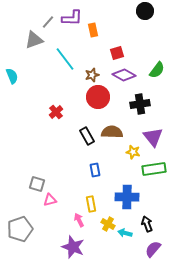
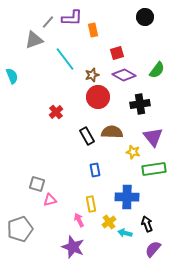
black circle: moved 6 px down
yellow cross: moved 1 px right, 2 px up; rotated 24 degrees clockwise
